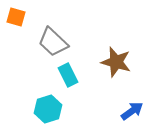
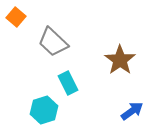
orange square: rotated 24 degrees clockwise
brown star: moved 4 px right, 2 px up; rotated 20 degrees clockwise
cyan rectangle: moved 8 px down
cyan hexagon: moved 4 px left, 1 px down
